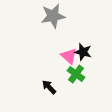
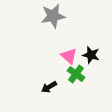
black star: moved 8 px right, 3 px down
black arrow: rotated 77 degrees counterclockwise
